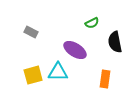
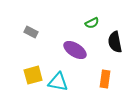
cyan triangle: moved 10 px down; rotated 10 degrees clockwise
